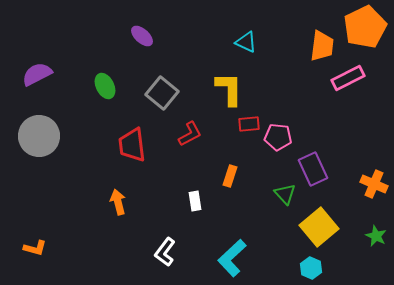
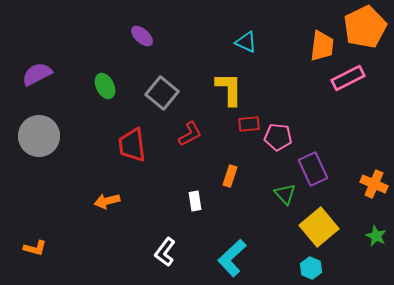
orange arrow: moved 11 px left, 1 px up; rotated 90 degrees counterclockwise
